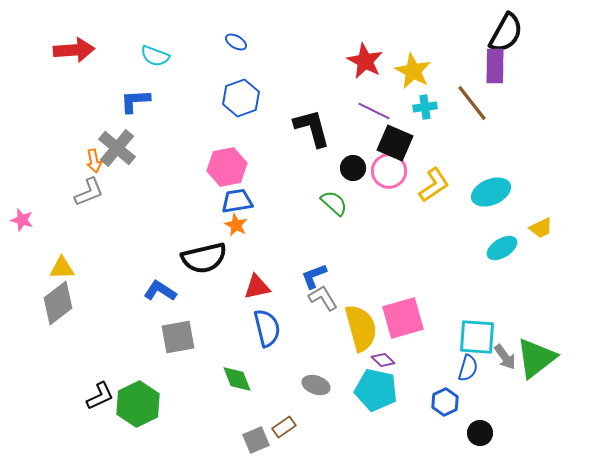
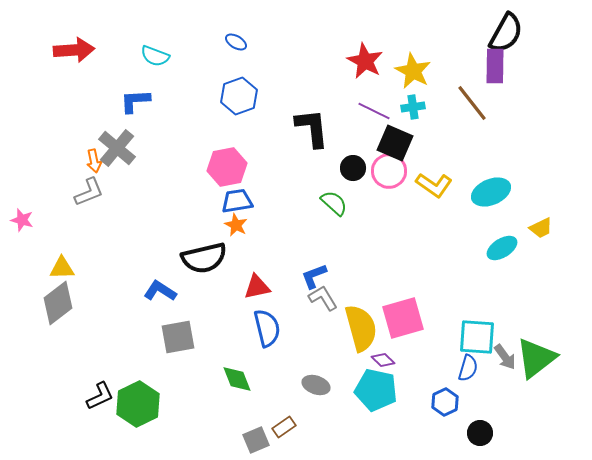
blue hexagon at (241, 98): moved 2 px left, 2 px up
cyan cross at (425, 107): moved 12 px left
black L-shape at (312, 128): rotated 9 degrees clockwise
yellow L-shape at (434, 185): rotated 69 degrees clockwise
